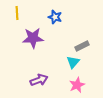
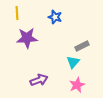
purple star: moved 6 px left
